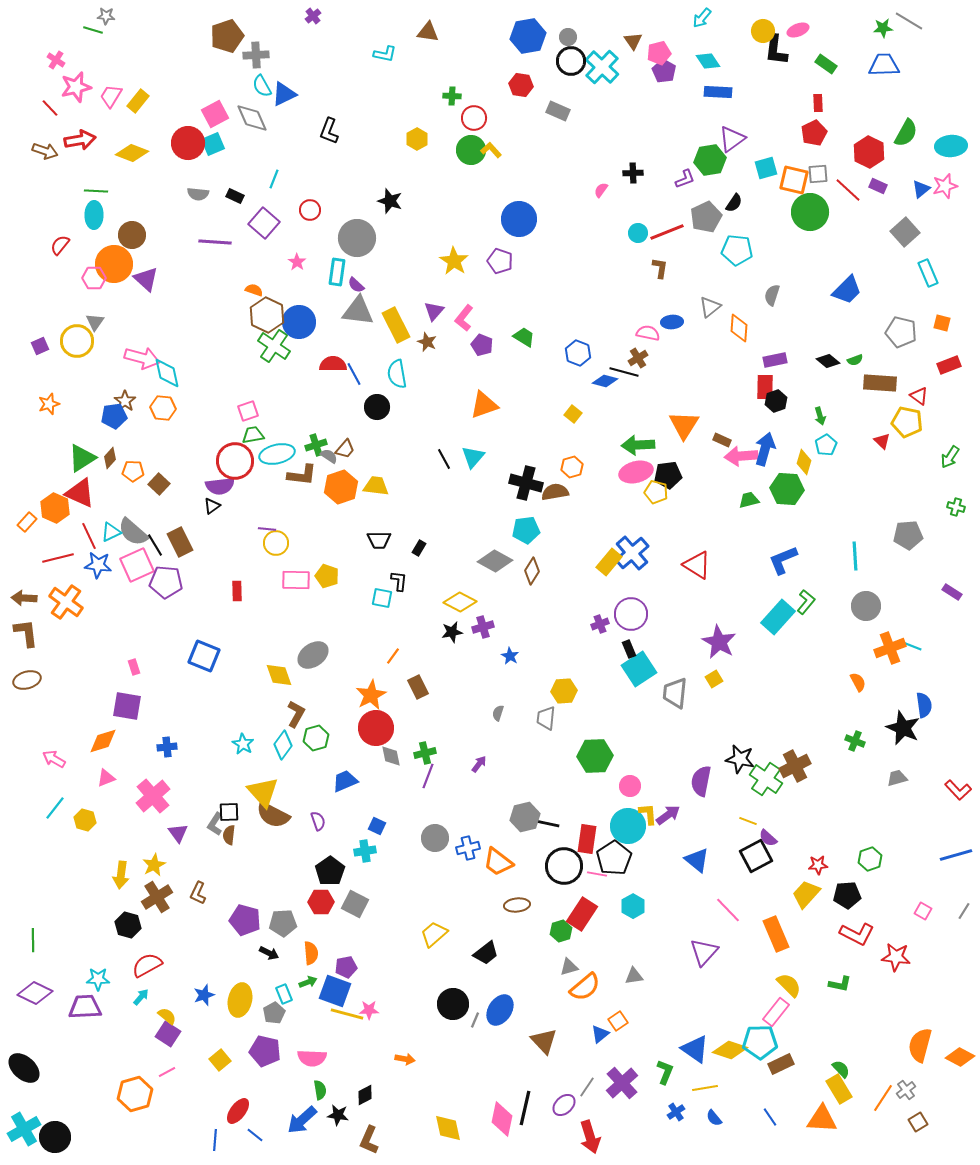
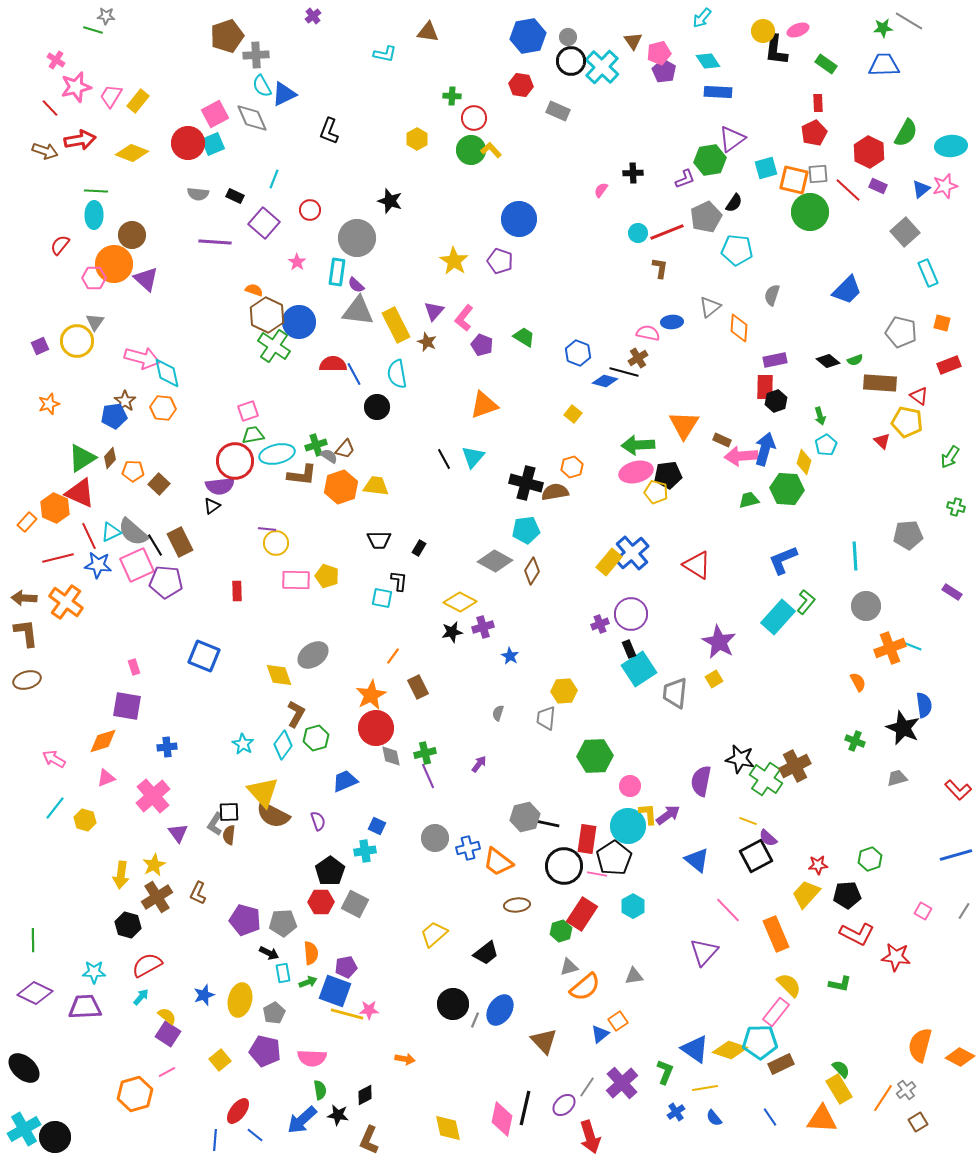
purple line at (428, 776): rotated 45 degrees counterclockwise
cyan star at (98, 979): moved 4 px left, 7 px up
cyan rectangle at (284, 994): moved 1 px left, 21 px up; rotated 12 degrees clockwise
